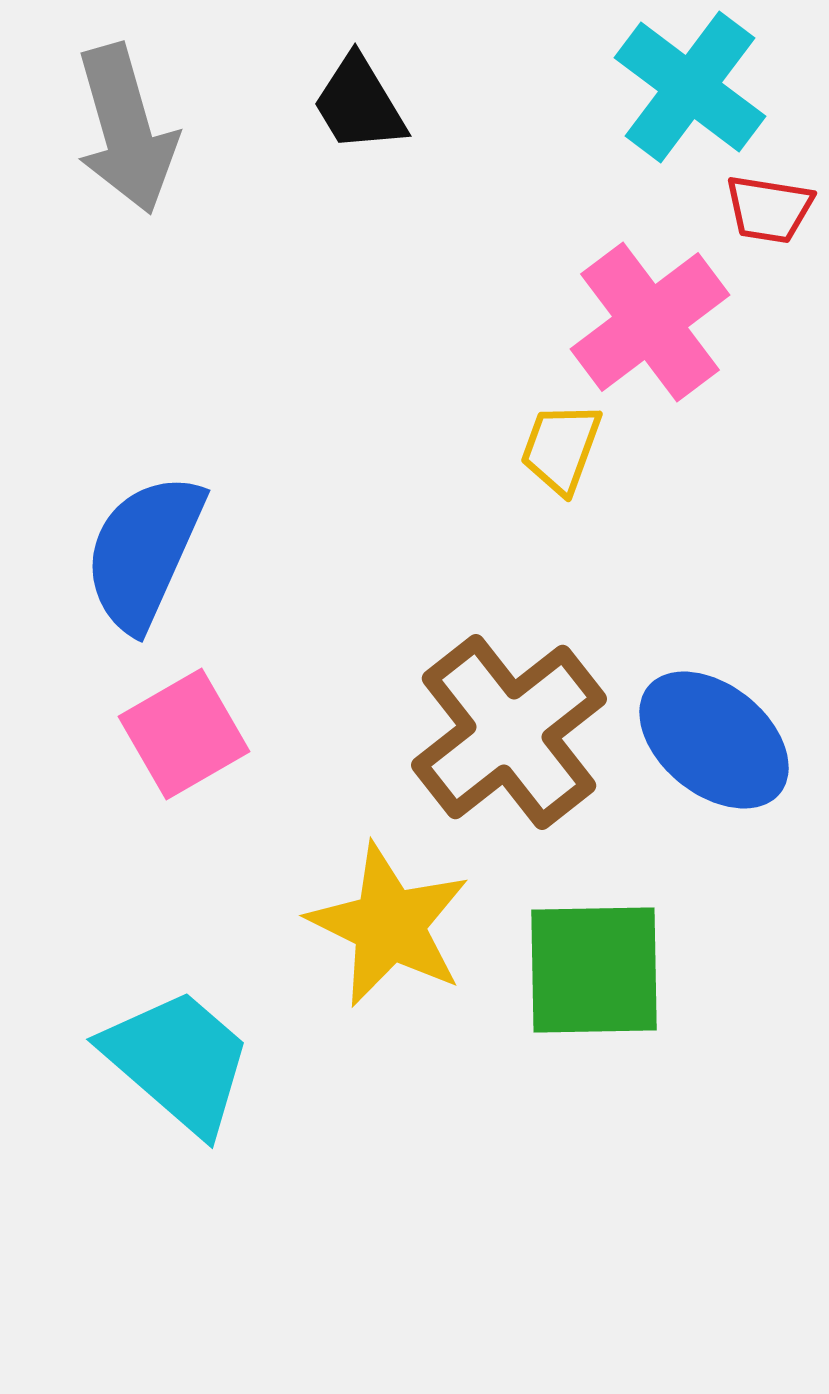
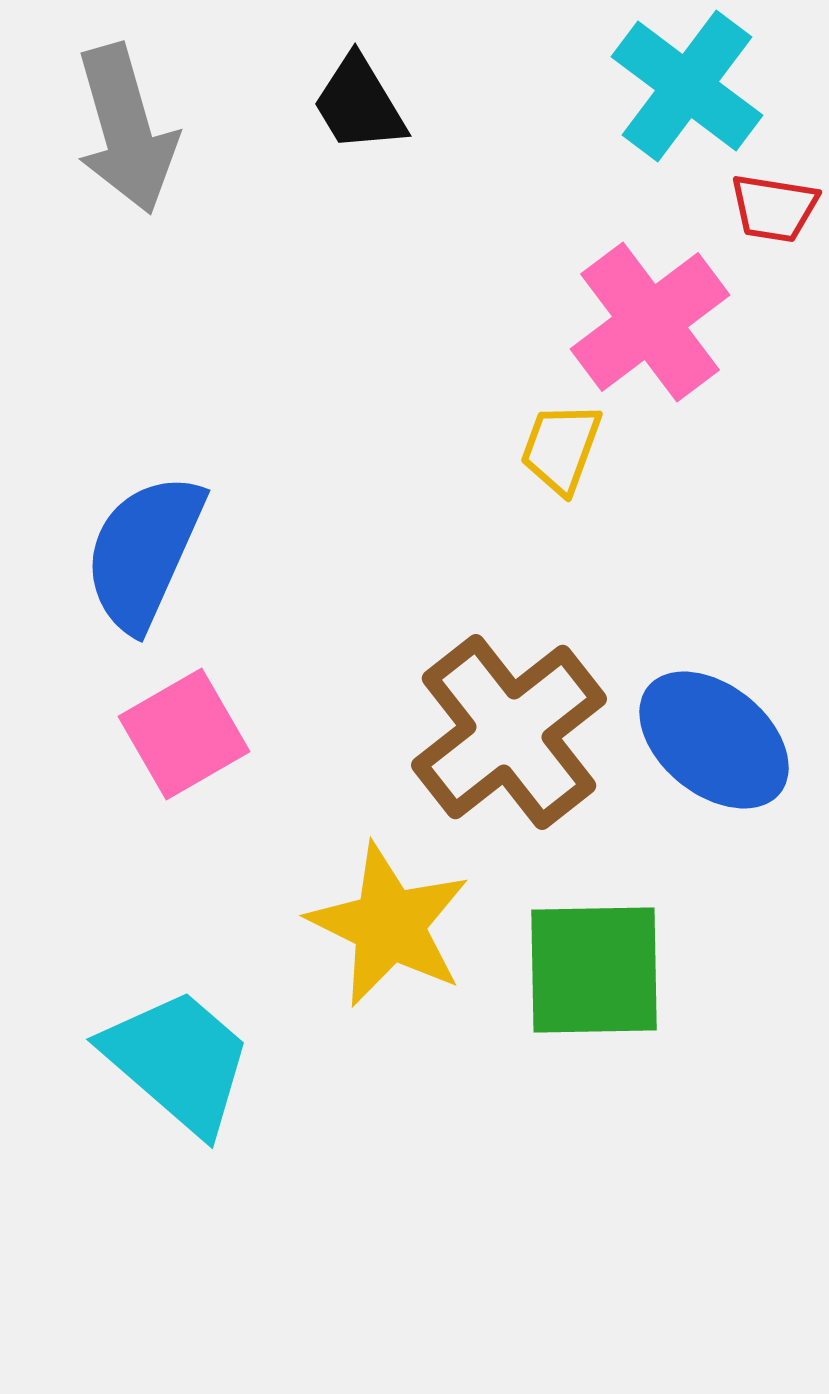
cyan cross: moved 3 px left, 1 px up
red trapezoid: moved 5 px right, 1 px up
